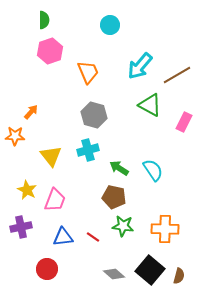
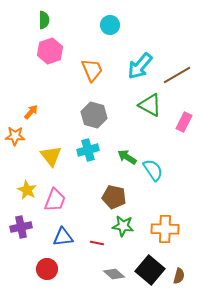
orange trapezoid: moved 4 px right, 2 px up
green arrow: moved 8 px right, 11 px up
red line: moved 4 px right, 6 px down; rotated 24 degrees counterclockwise
